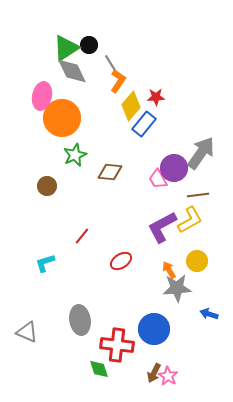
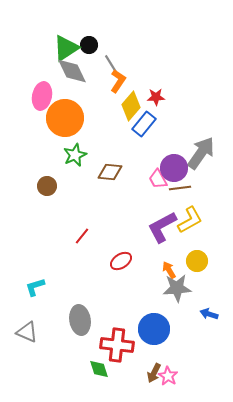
orange circle: moved 3 px right
brown line: moved 18 px left, 7 px up
cyan L-shape: moved 10 px left, 24 px down
